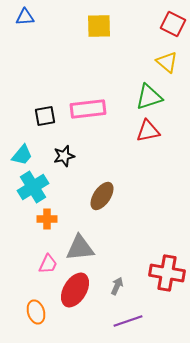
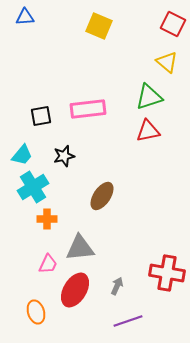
yellow square: rotated 24 degrees clockwise
black square: moved 4 px left
